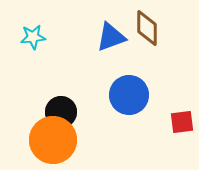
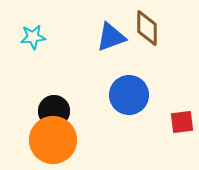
black circle: moved 7 px left, 1 px up
